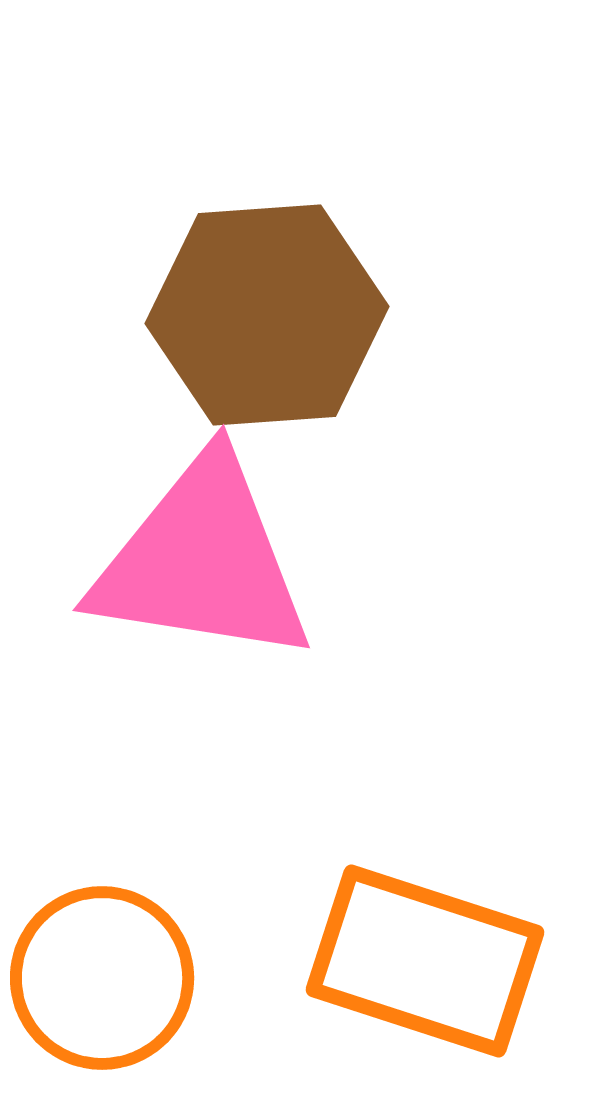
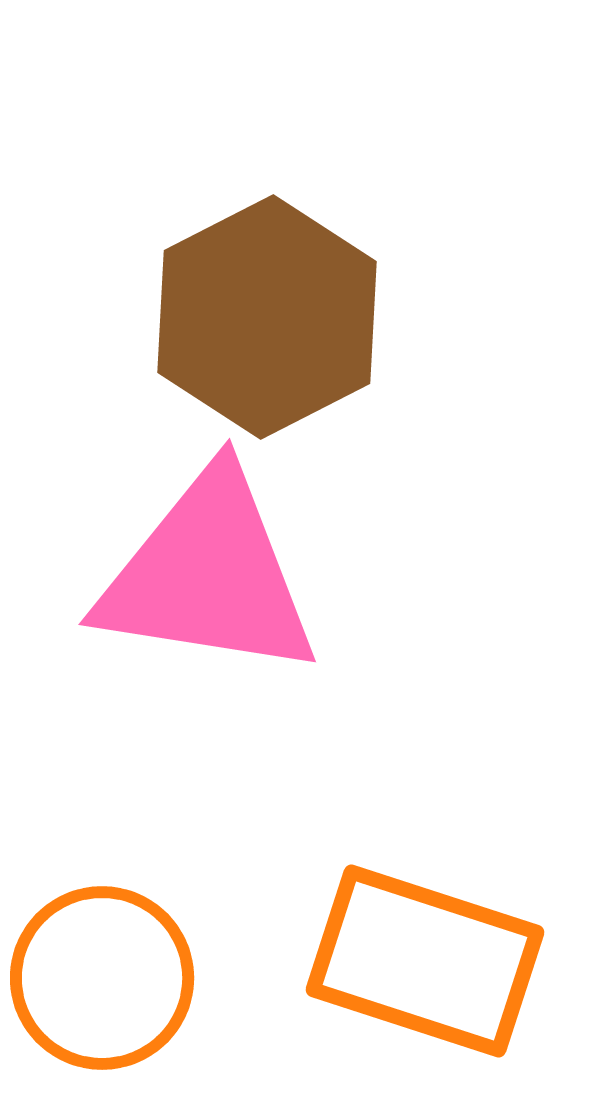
brown hexagon: moved 2 px down; rotated 23 degrees counterclockwise
pink triangle: moved 6 px right, 14 px down
